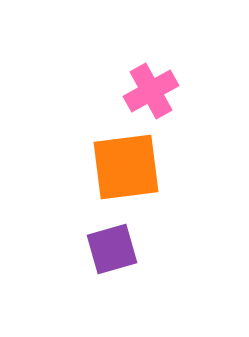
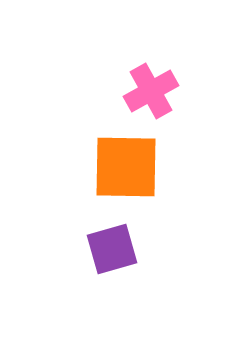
orange square: rotated 8 degrees clockwise
